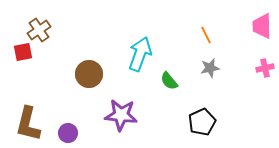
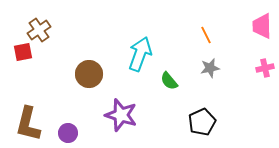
purple star: rotated 12 degrees clockwise
